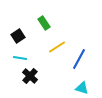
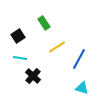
black cross: moved 3 px right
